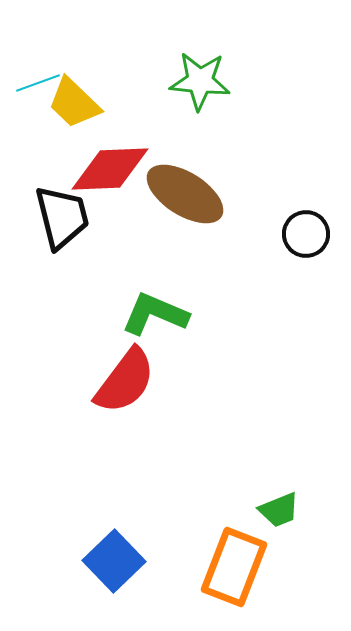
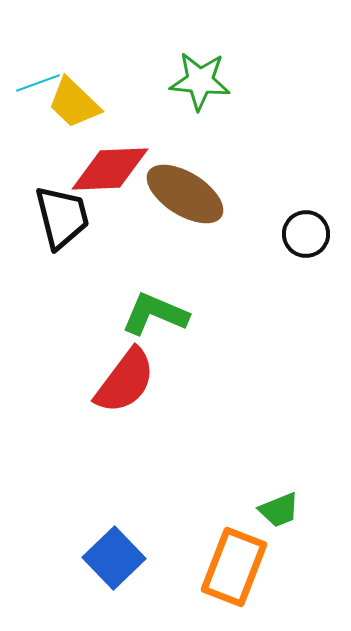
blue square: moved 3 px up
